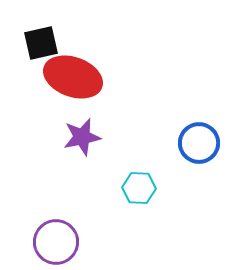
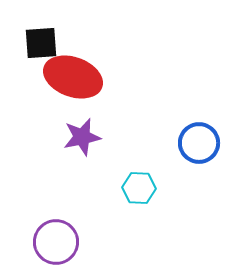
black square: rotated 9 degrees clockwise
